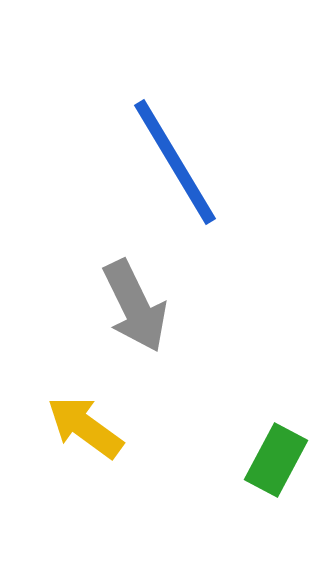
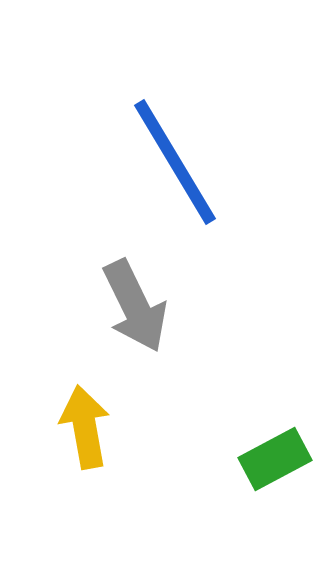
yellow arrow: rotated 44 degrees clockwise
green rectangle: moved 1 px left, 1 px up; rotated 34 degrees clockwise
